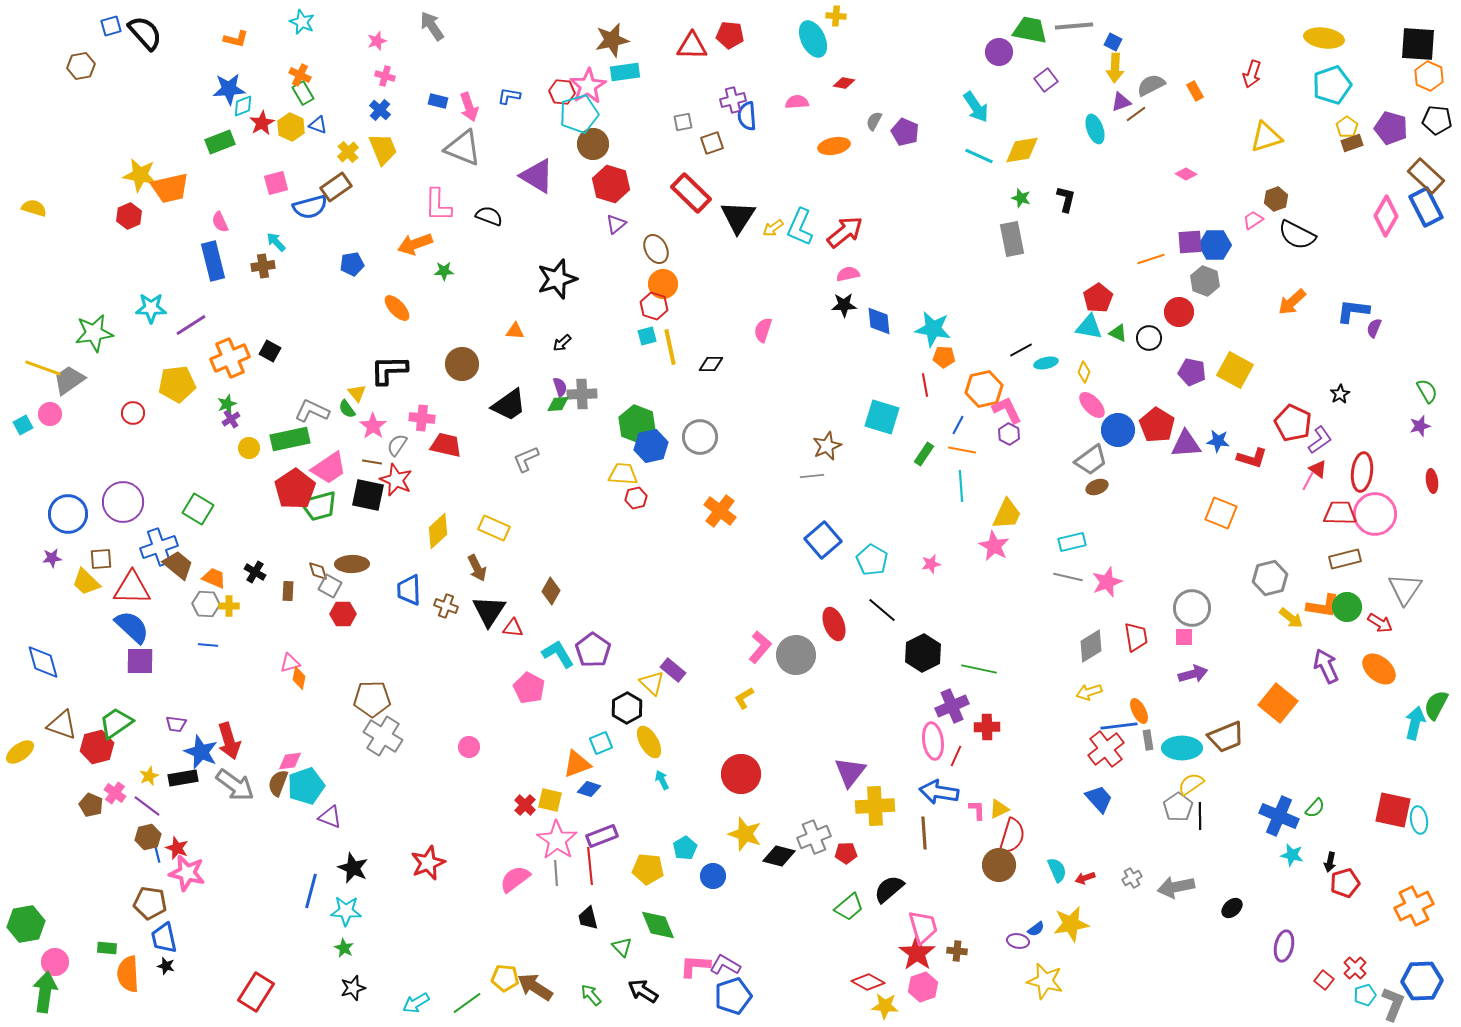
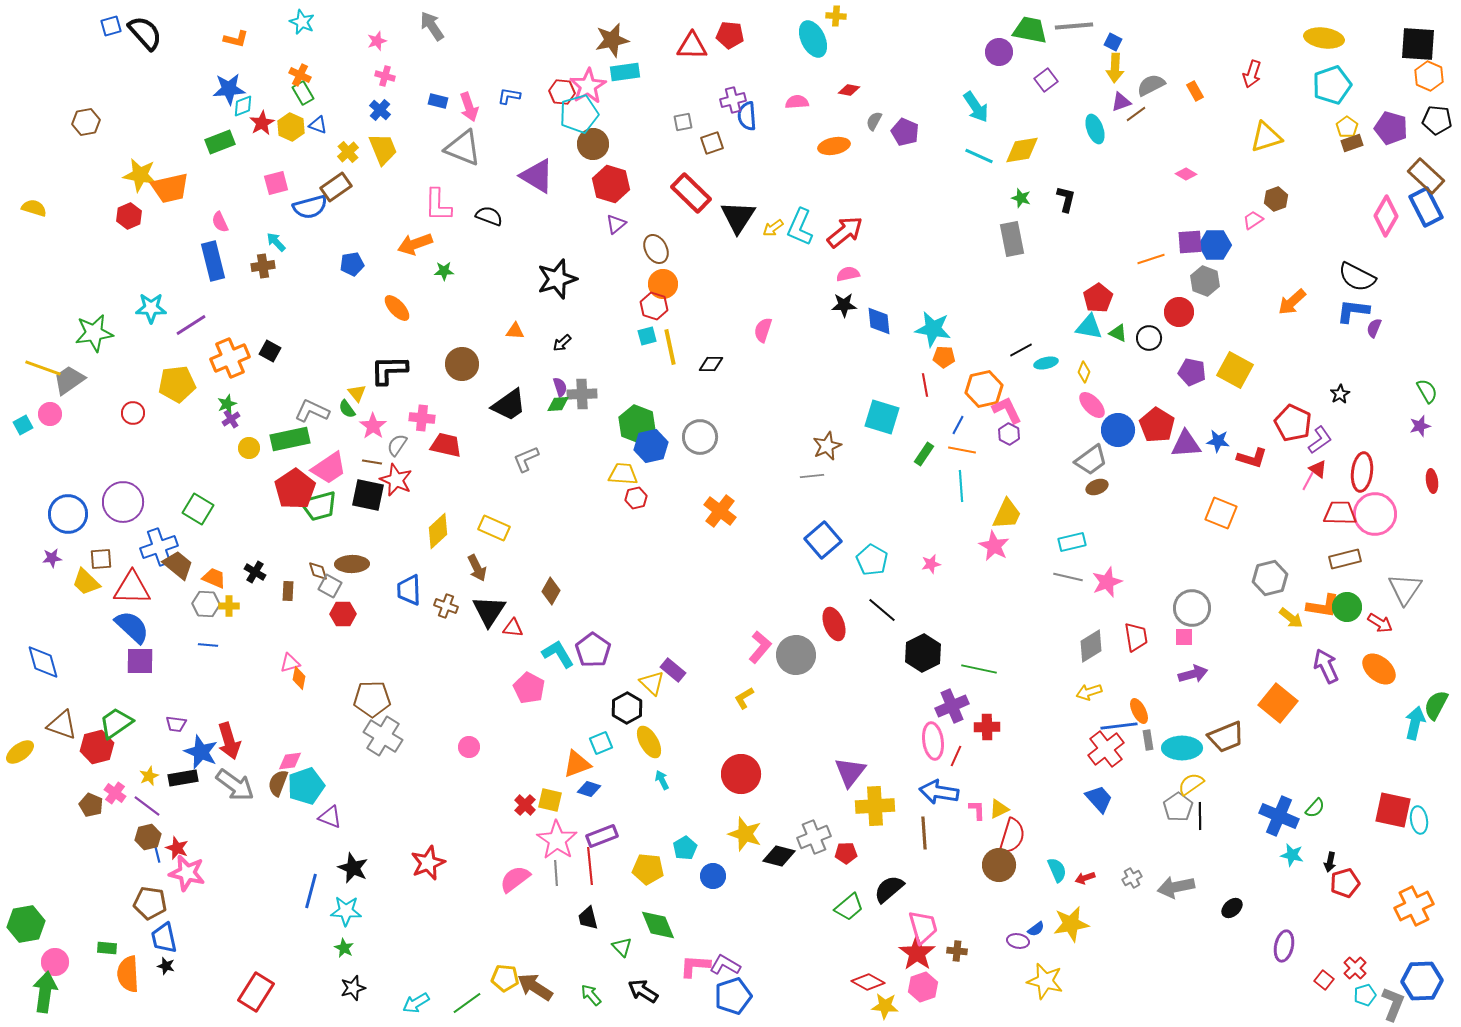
brown hexagon at (81, 66): moved 5 px right, 56 px down
red diamond at (844, 83): moved 5 px right, 7 px down
black semicircle at (1297, 235): moved 60 px right, 42 px down
